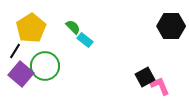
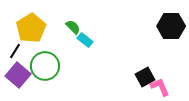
purple square: moved 3 px left, 1 px down
pink L-shape: moved 1 px down
